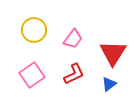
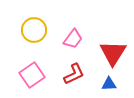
blue triangle: rotated 35 degrees clockwise
